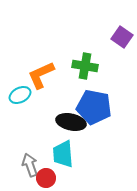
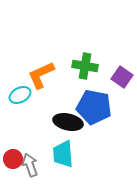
purple square: moved 40 px down
black ellipse: moved 3 px left
red circle: moved 33 px left, 19 px up
